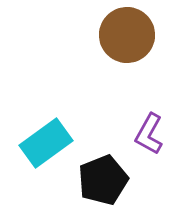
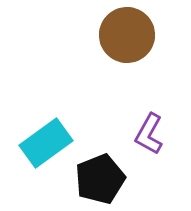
black pentagon: moved 3 px left, 1 px up
